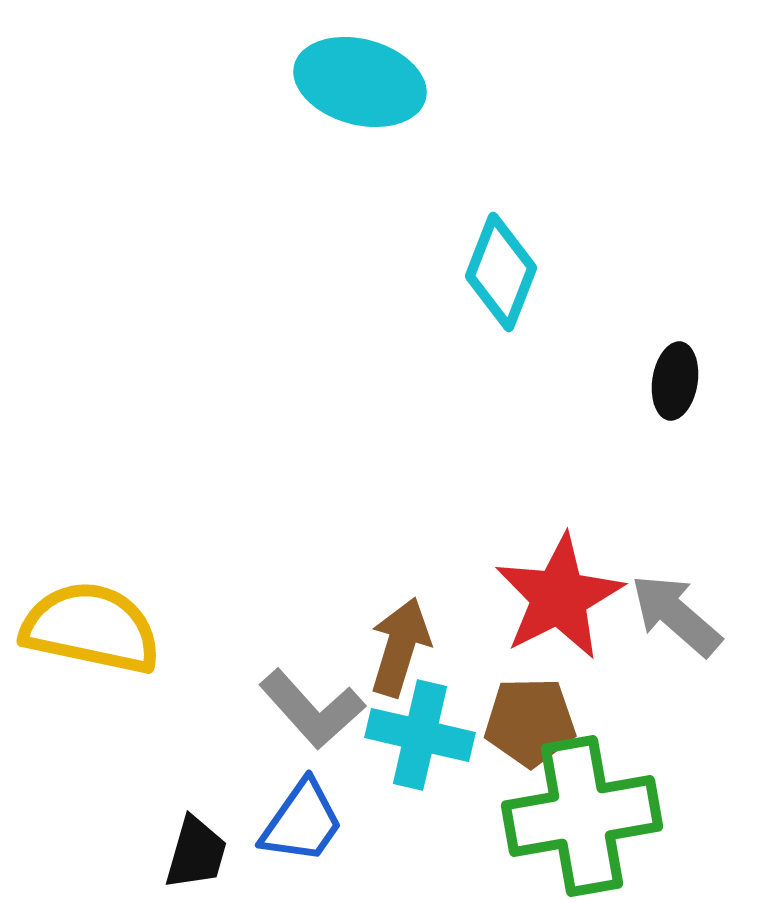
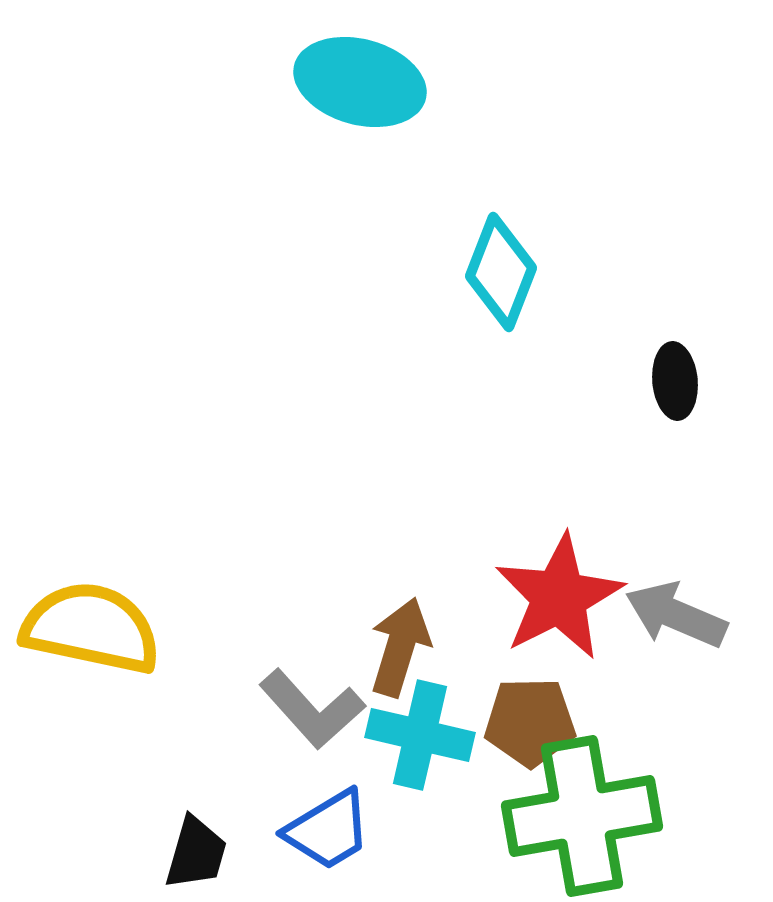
black ellipse: rotated 14 degrees counterclockwise
gray arrow: rotated 18 degrees counterclockwise
blue trapezoid: moved 26 px right, 8 px down; rotated 24 degrees clockwise
